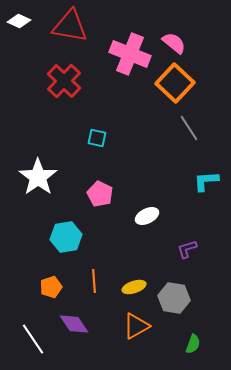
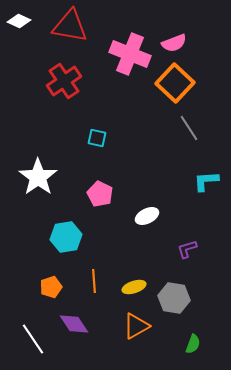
pink semicircle: rotated 120 degrees clockwise
red cross: rotated 12 degrees clockwise
